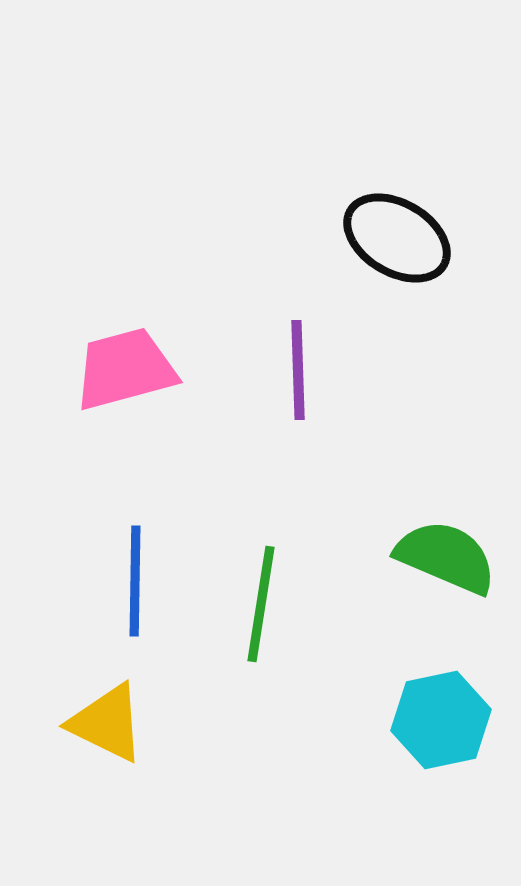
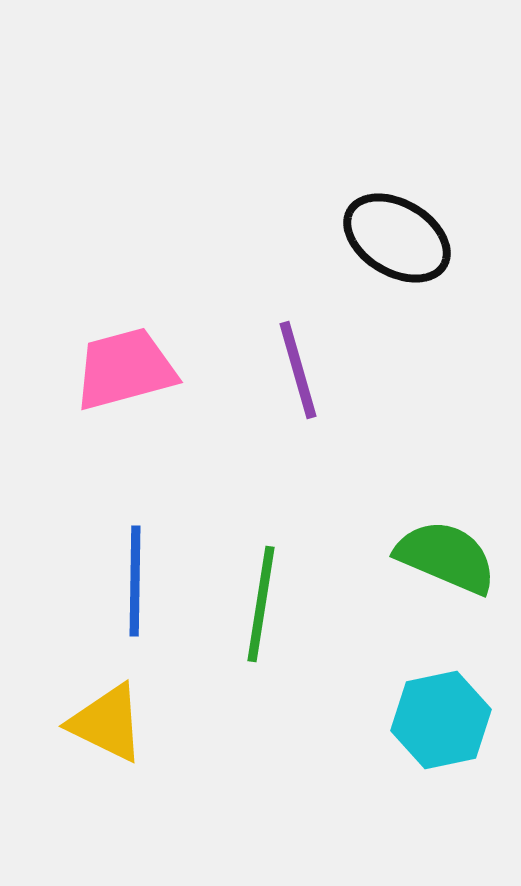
purple line: rotated 14 degrees counterclockwise
